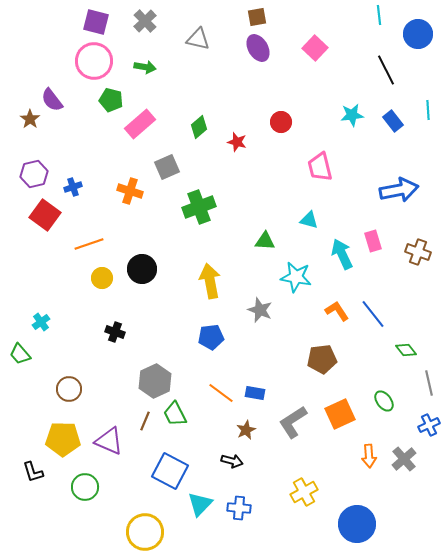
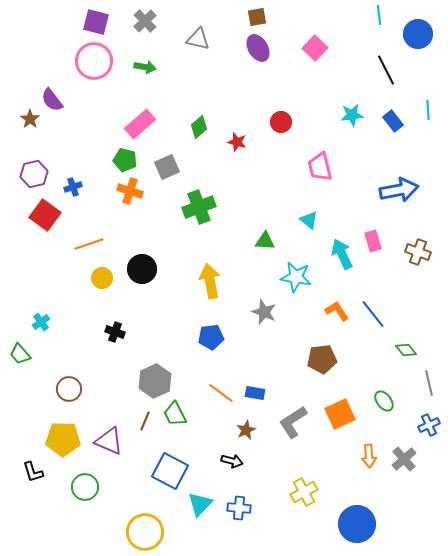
green pentagon at (111, 100): moved 14 px right, 60 px down
cyan triangle at (309, 220): rotated 24 degrees clockwise
gray star at (260, 310): moved 4 px right, 2 px down
